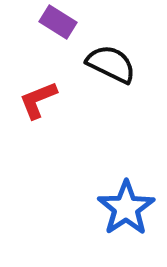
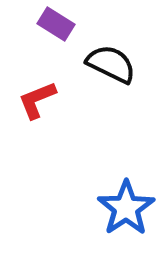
purple rectangle: moved 2 px left, 2 px down
red L-shape: moved 1 px left
